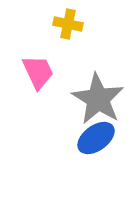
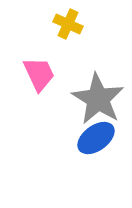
yellow cross: rotated 12 degrees clockwise
pink trapezoid: moved 1 px right, 2 px down
